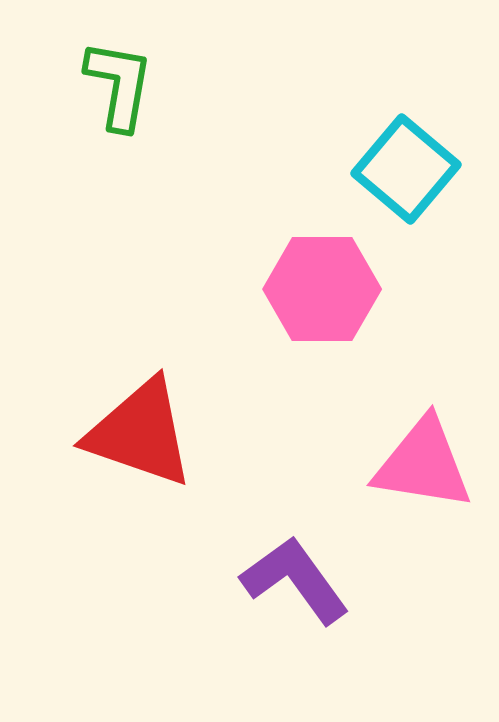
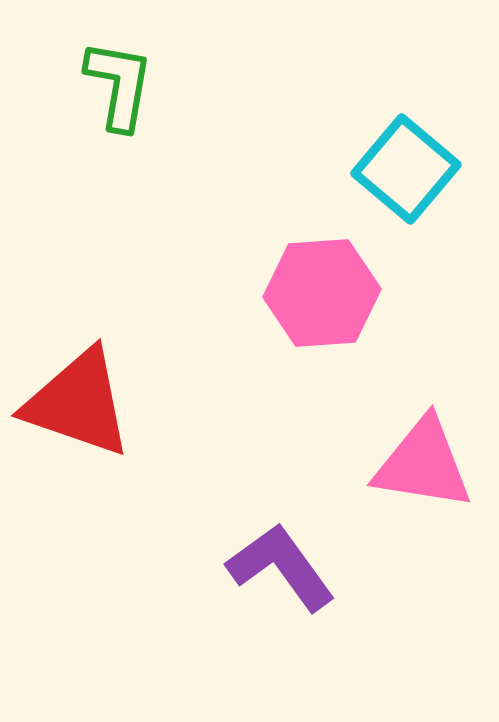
pink hexagon: moved 4 px down; rotated 4 degrees counterclockwise
red triangle: moved 62 px left, 30 px up
purple L-shape: moved 14 px left, 13 px up
